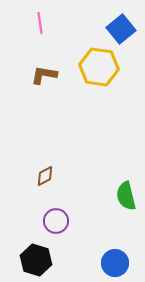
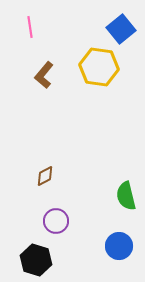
pink line: moved 10 px left, 4 px down
brown L-shape: rotated 60 degrees counterclockwise
blue circle: moved 4 px right, 17 px up
